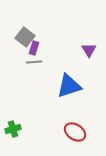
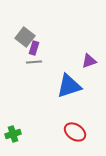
purple triangle: moved 11 px down; rotated 42 degrees clockwise
green cross: moved 5 px down
